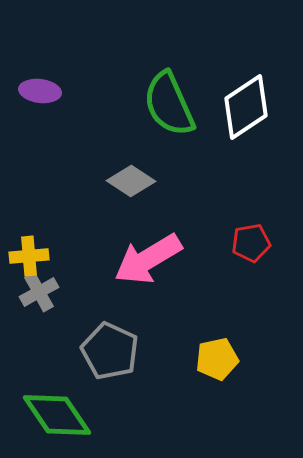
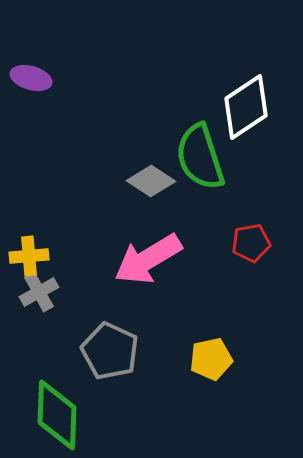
purple ellipse: moved 9 px left, 13 px up; rotated 9 degrees clockwise
green semicircle: moved 31 px right, 53 px down; rotated 6 degrees clockwise
gray diamond: moved 20 px right
yellow pentagon: moved 6 px left
green diamond: rotated 36 degrees clockwise
